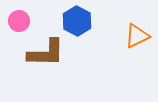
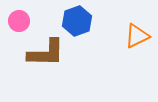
blue hexagon: rotated 12 degrees clockwise
